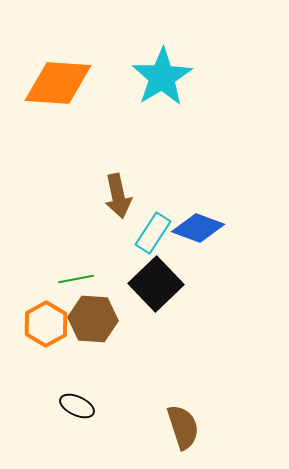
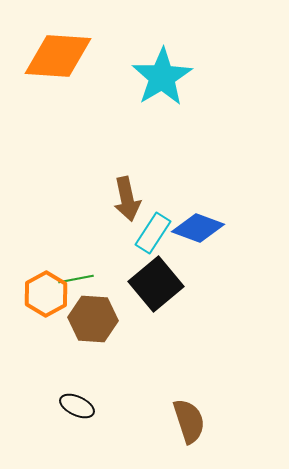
orange diamond: moved 27 px up
brown arrow: moved 9 px right, 3 px down
black square: rotated 4 degrees clockwise
orange hexagon: moved 30 px up
brown semicircle: moved 6 px right, 6 px up
